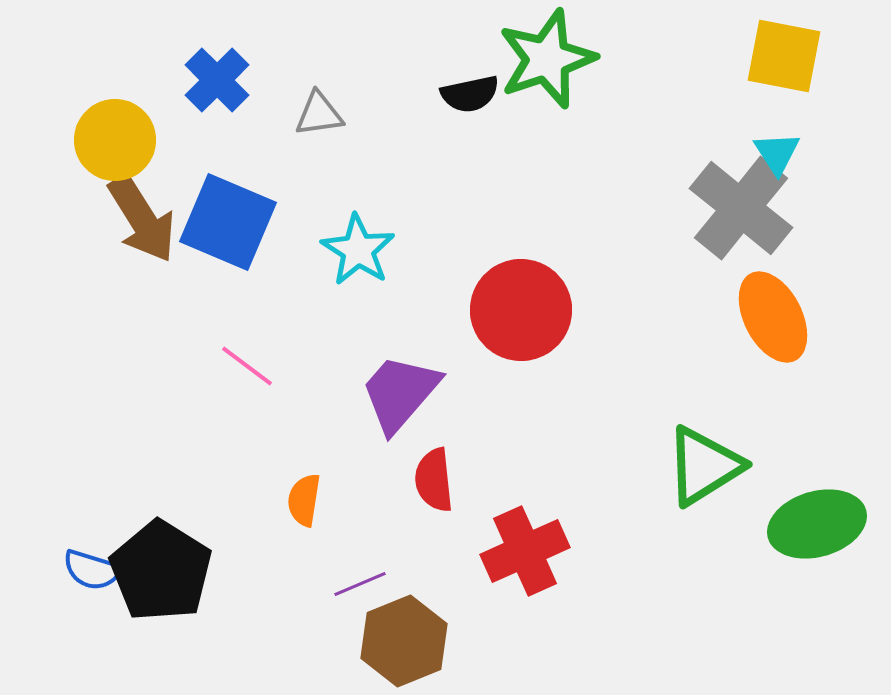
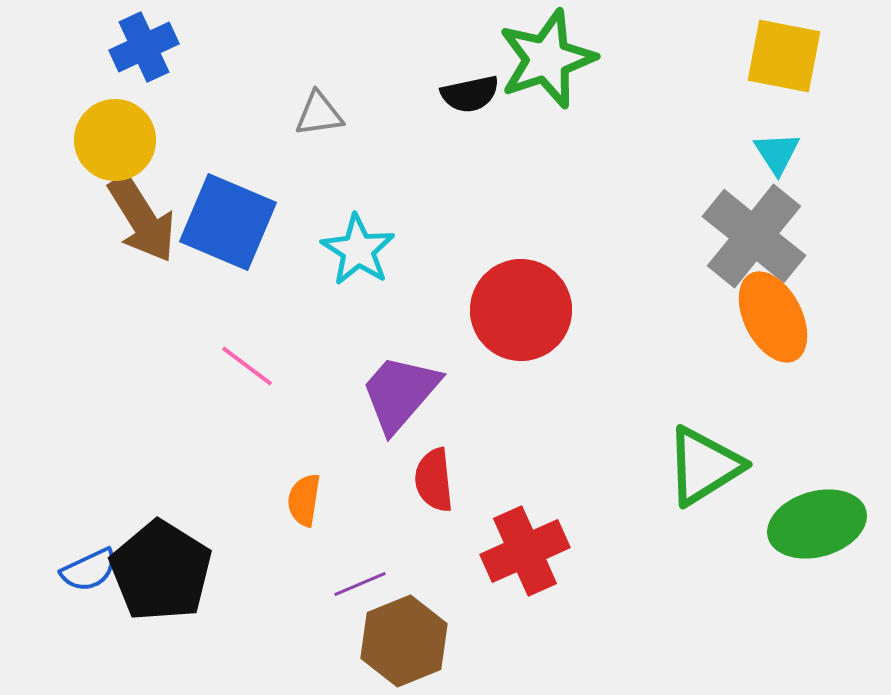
blue cross: moved 73 px left, 33 px up; rotated 20 degrees clockwise
gray cross: moved 13 px right, 28 px down
blue semicircle: moved 3 px left; rotated 42 degrees counterclockwise
